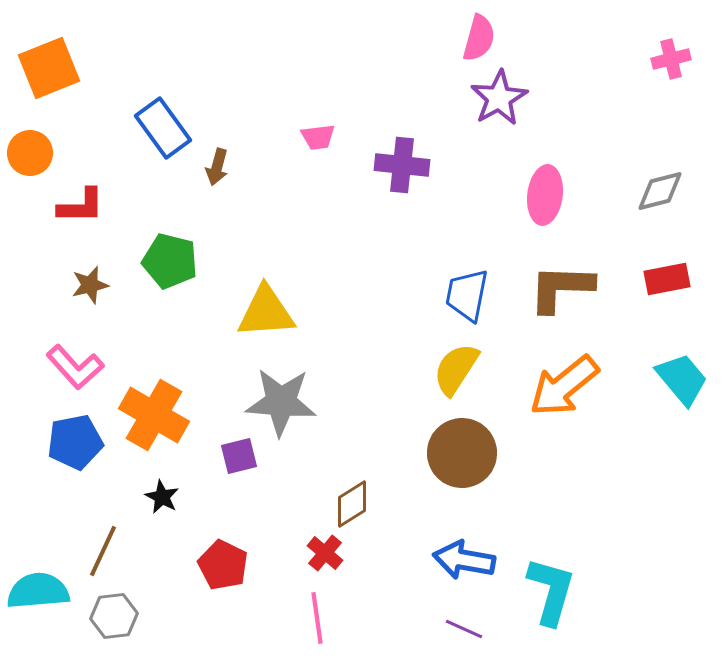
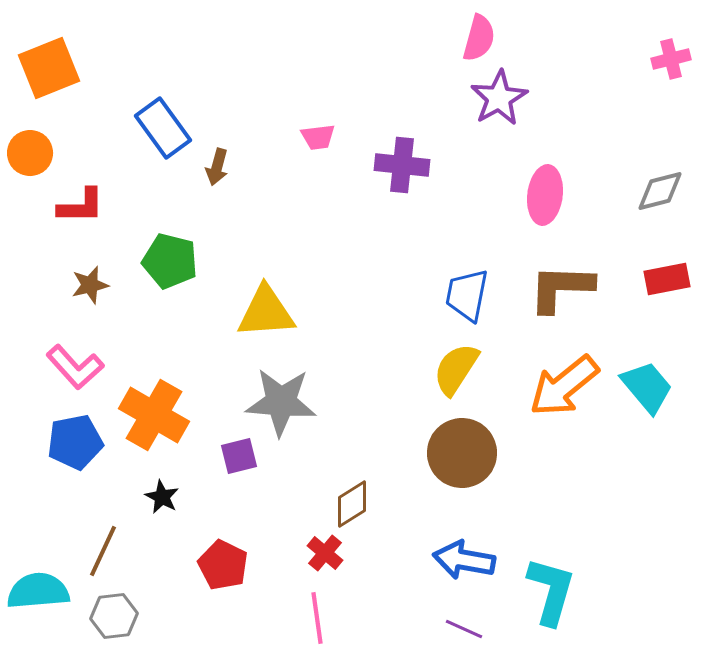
cyan trapezoid: moved 35 px left, 8 px down
